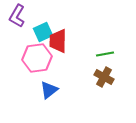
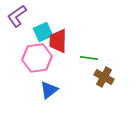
purple L-shape: rotated 25 degrees clockwise
green line: moved 16 px left, 4 px down; rotated 18 degrees clockwise
